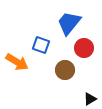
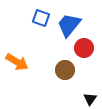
blue trapezoid: moved 2 px down
blue square: moved 27 px up
black triangle: rotated 24 degrees counterclockwise
